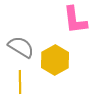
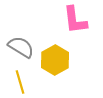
yellow line: rotated 15 degrees counterclockwise
